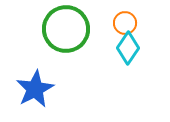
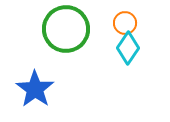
blue star: rotated 9 degrees counterclockwise
